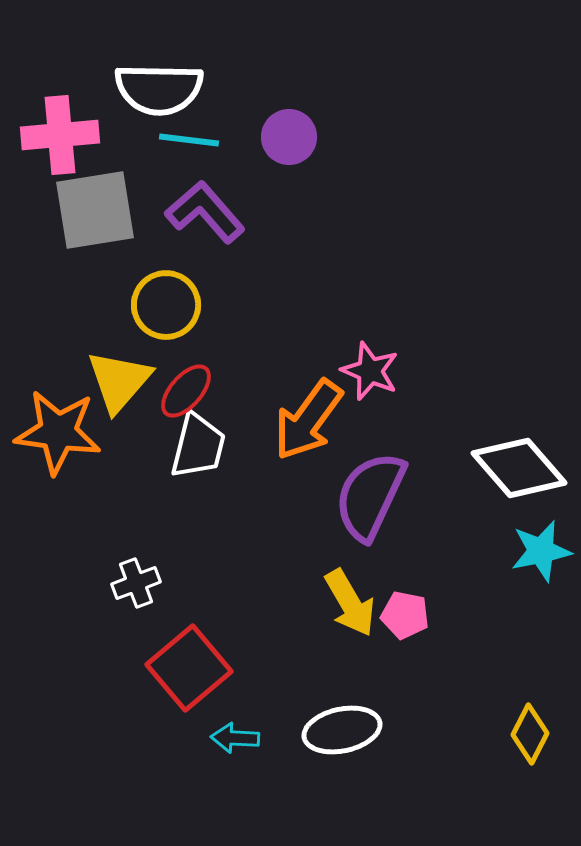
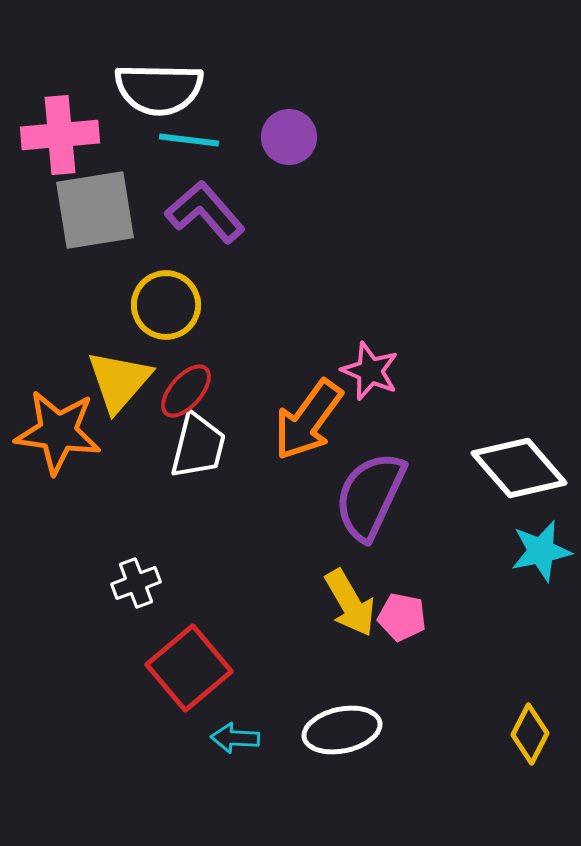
pink pentagon: moved 3 px left, 2 px down
